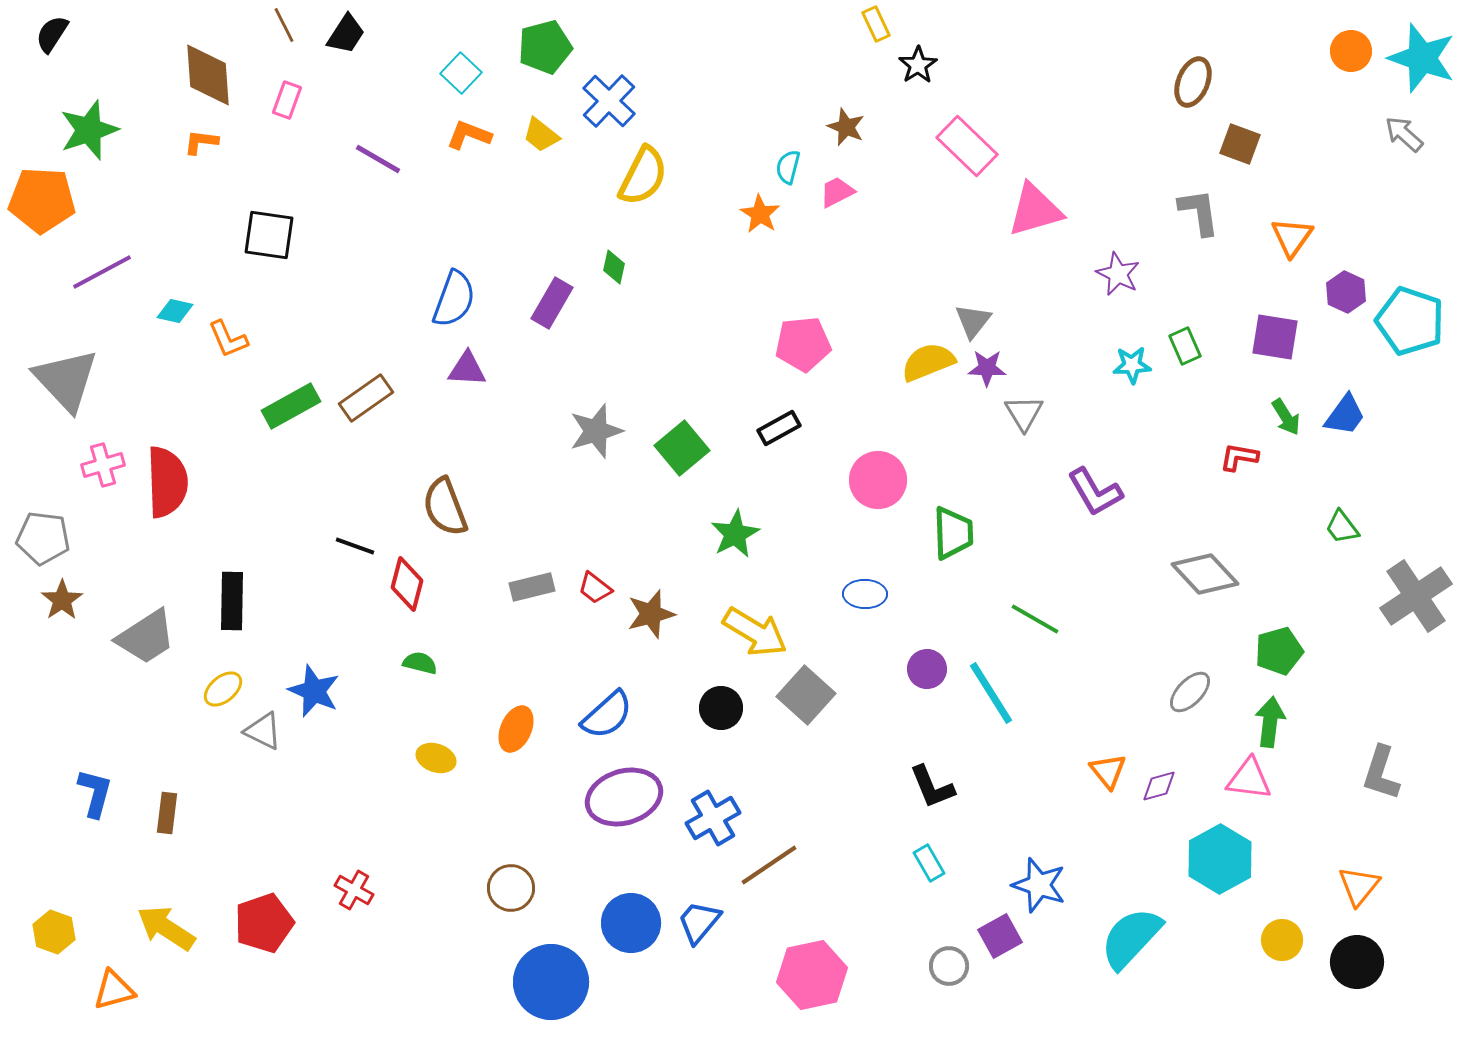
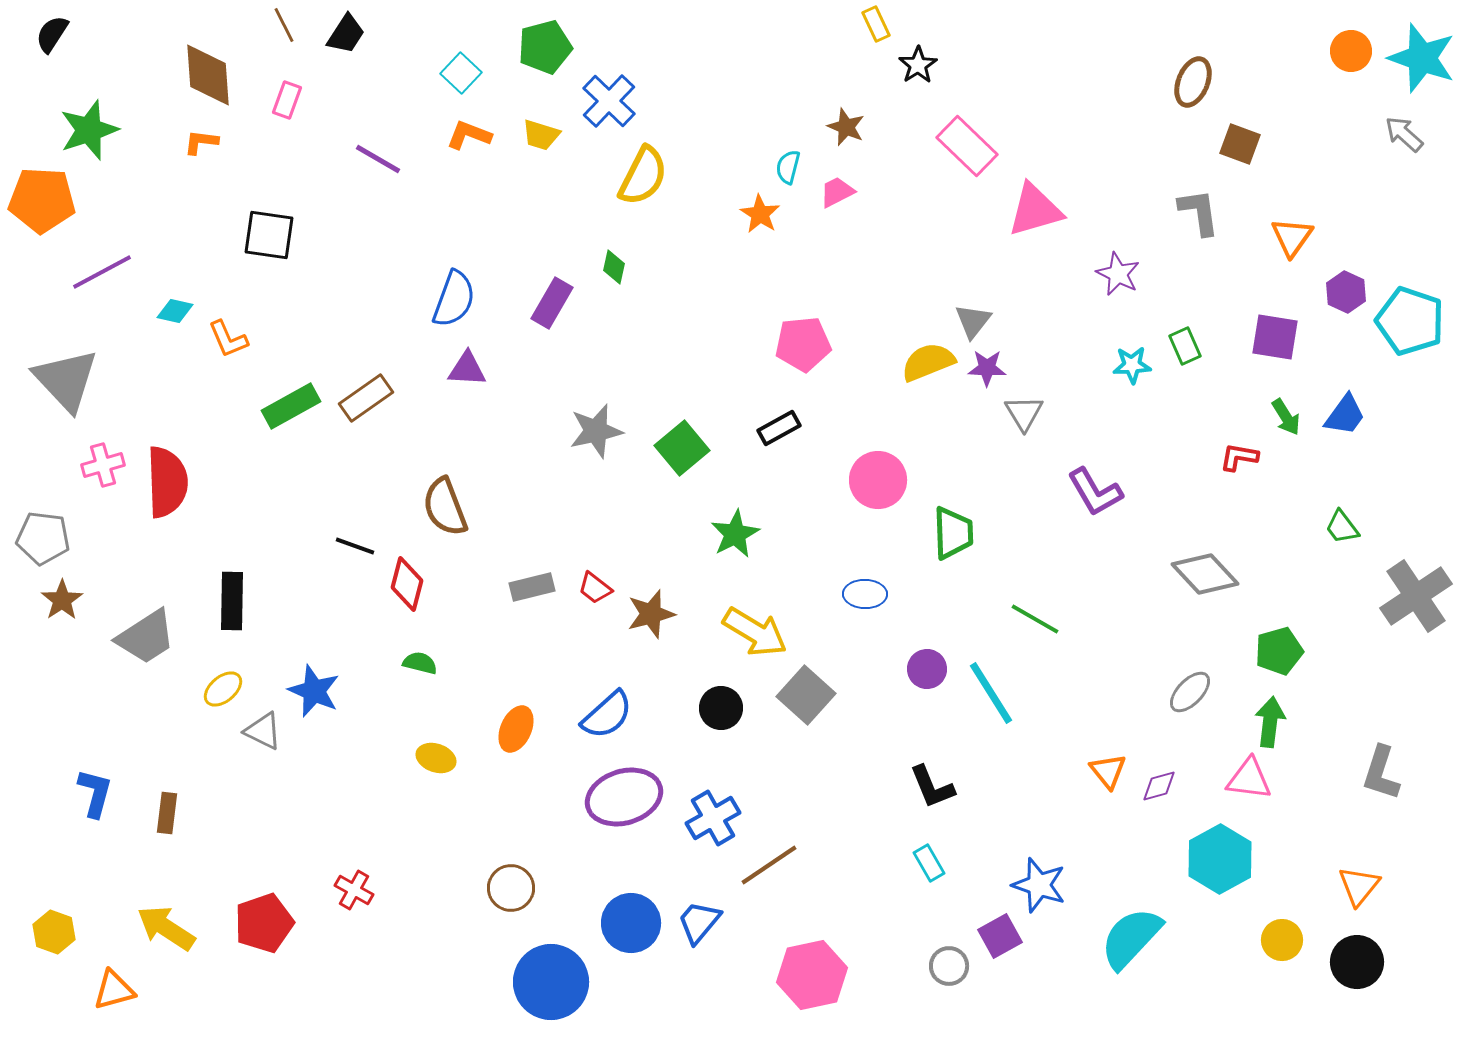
yellow trapezoid at (541, 135): rotated 21 degrees counterclockwise
gray star at (596, 431): rotated 4 degrees clockwise
